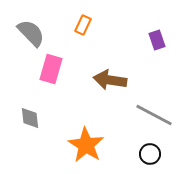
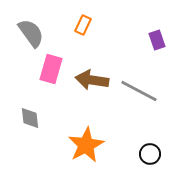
gray semicircle: rotated 8 degrees clockwise
brown arrow: moved 18 px left
gray line: moved 15 px left, 24 px up
orange star: rotated 12 degrees clockwise
